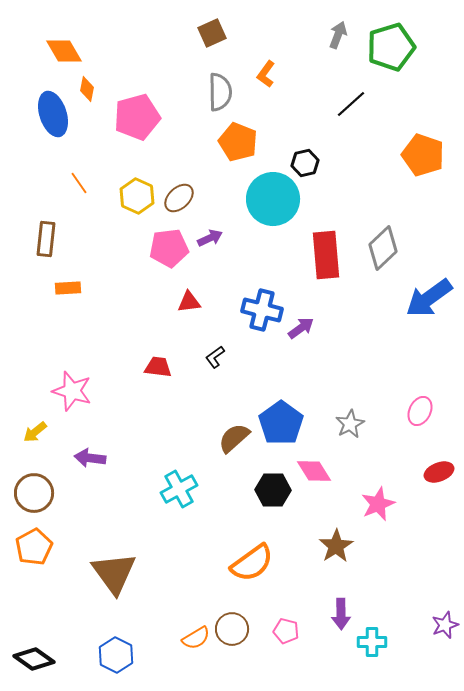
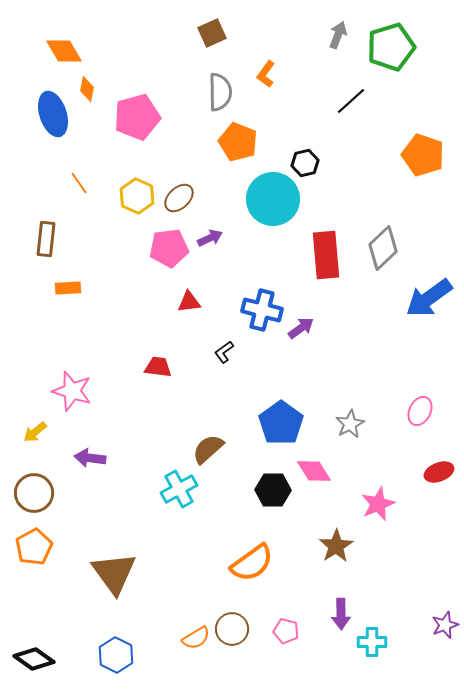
black line at (351, 104): moved 3 px up
black L-shape at (215, 357): moved 9 px right, 5 px up
brown semicircle at (234, 438): moved 26 px left, 11 px down
